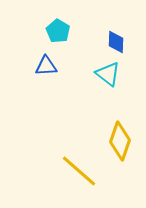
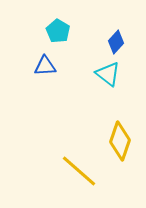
blue diamond: rotated 40 degrees clockwise
blue triangle: moved 1 px left
